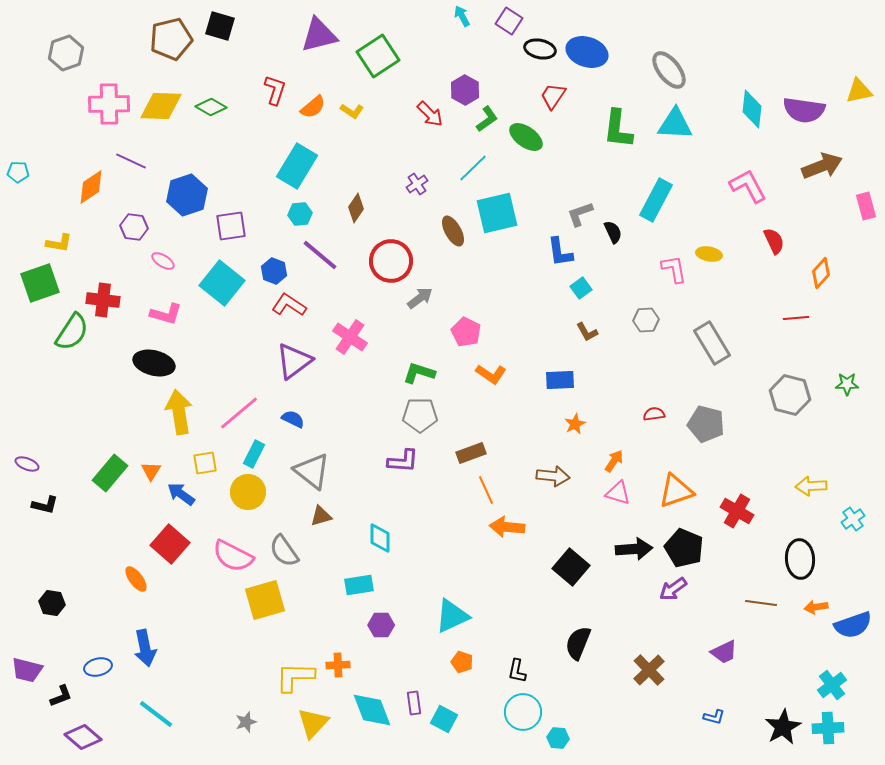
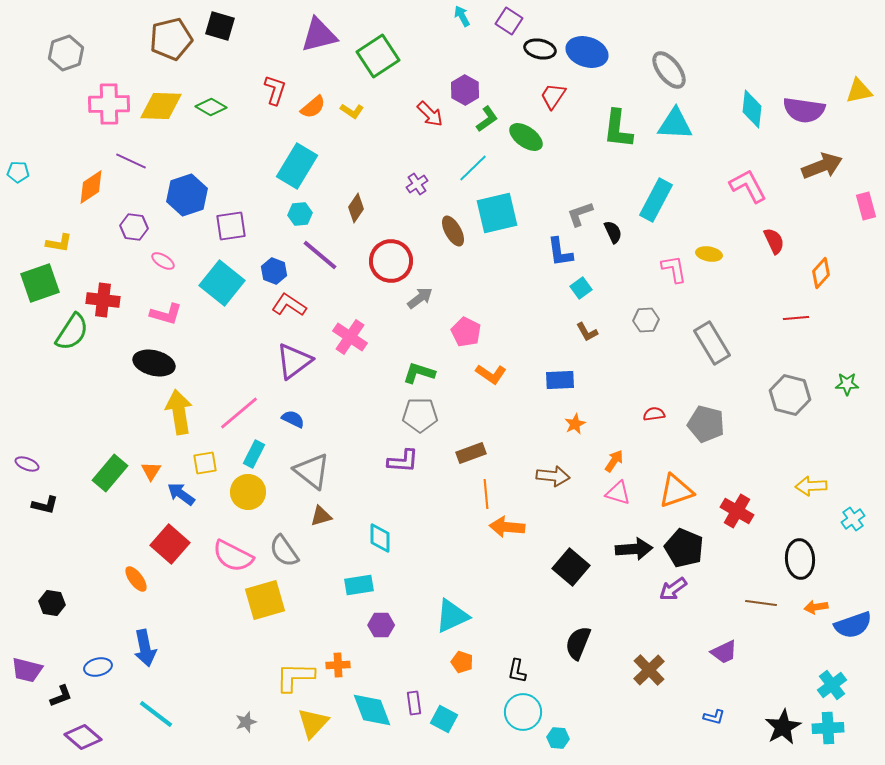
orange line at (486, 490): moved 4 px down; rotated 20 degrees clockwise
